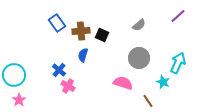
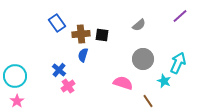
purple line: moved 2 px right
brown cross: moved 3 px down
black square: rotated 16 degrees counterclockwise
gray circle: moved 4 px right, 1 px down
cyan circle: moved 1 px right, 1 px down
cyan star: moved 1 px right, 1 px up
pink cross: rotated 24 degrees clockwise
pink star: moved 2 px left, 1 px down
